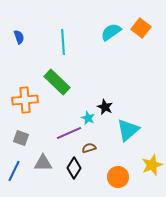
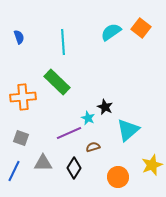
orange cross: moved 2 px left, 3 px up
brown semicircle: moved 4 px right, 1 px up
